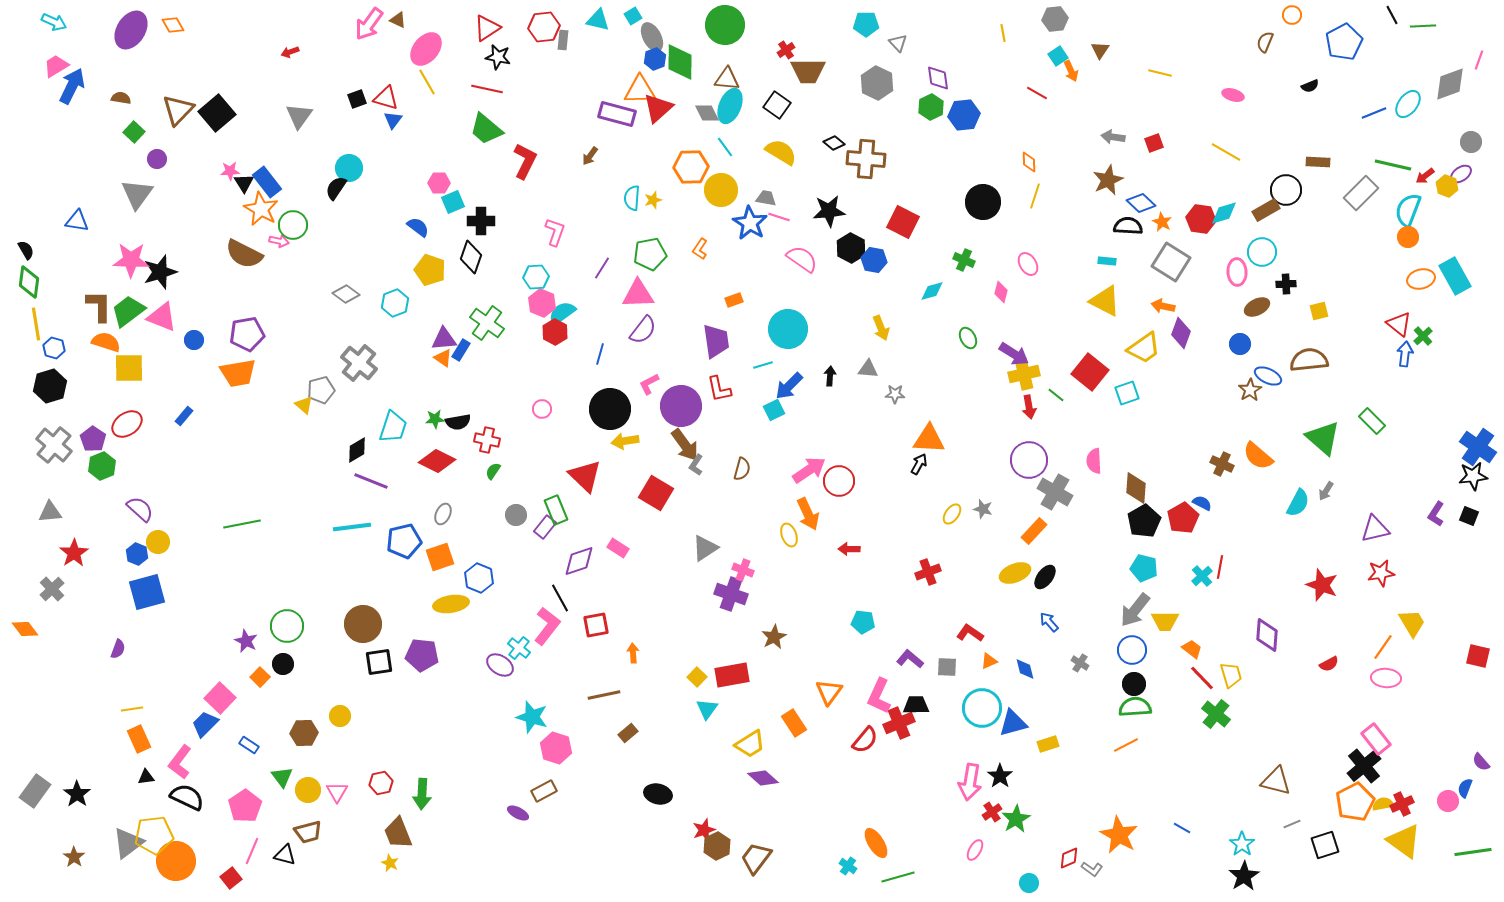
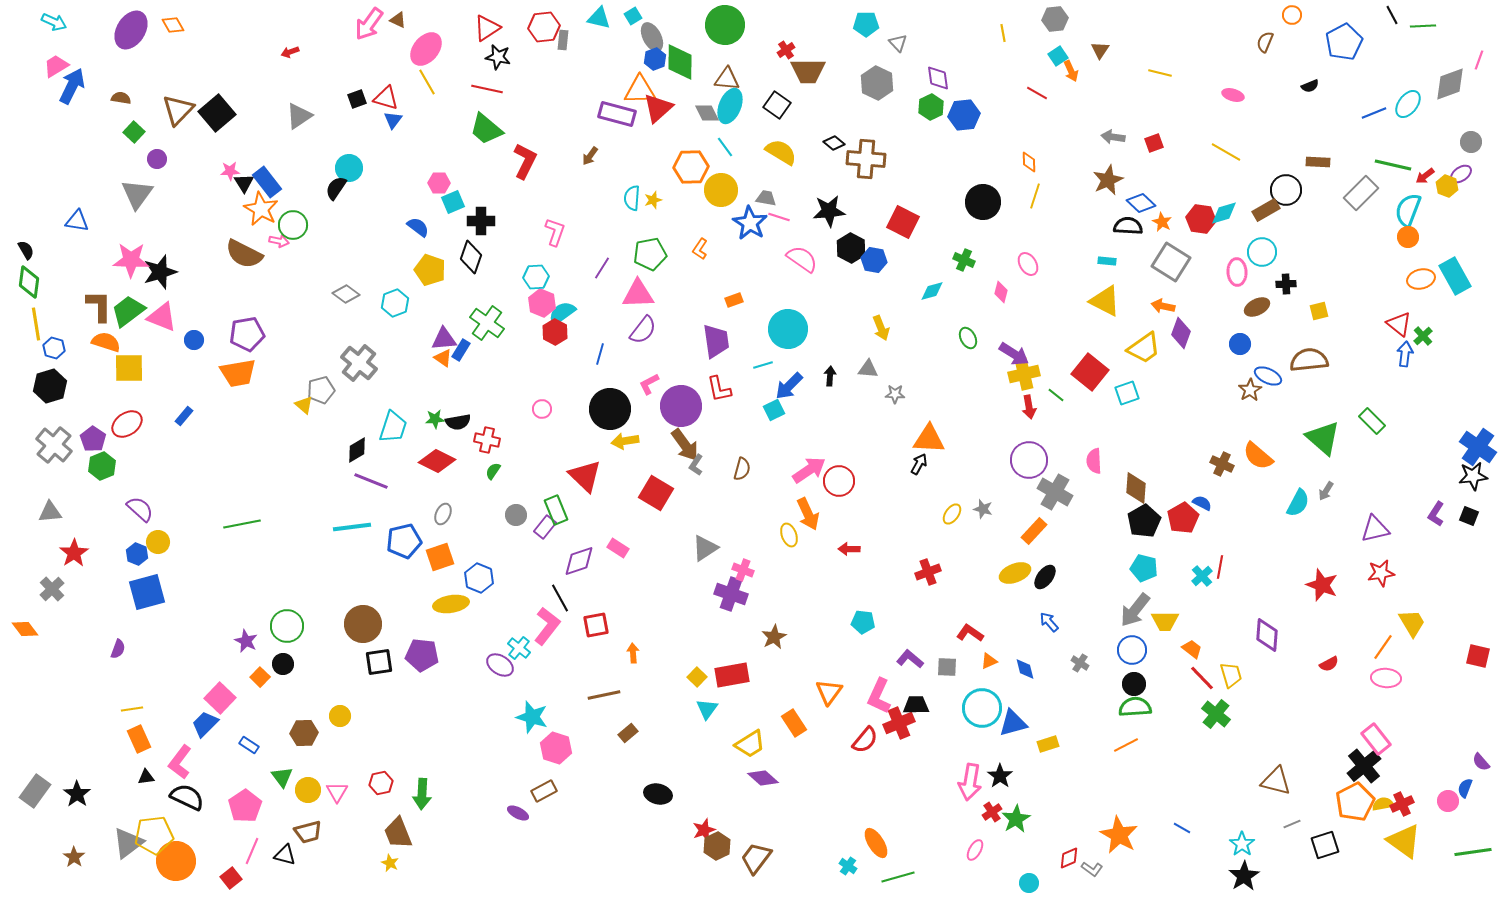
cyan triangle at (598, 20): moved 1 px right, 2 px up
gray triangle at (299, 116): rotated 20 degrees clockwise
